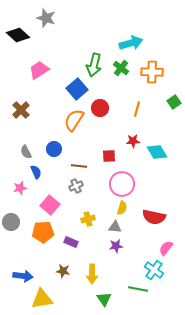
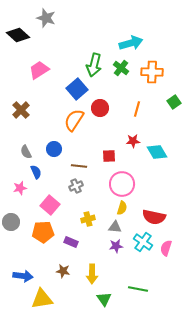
pink semicircle: rotated 21 degrees counterclockwise
cyan cross: moved 11 px left, 28 px up
